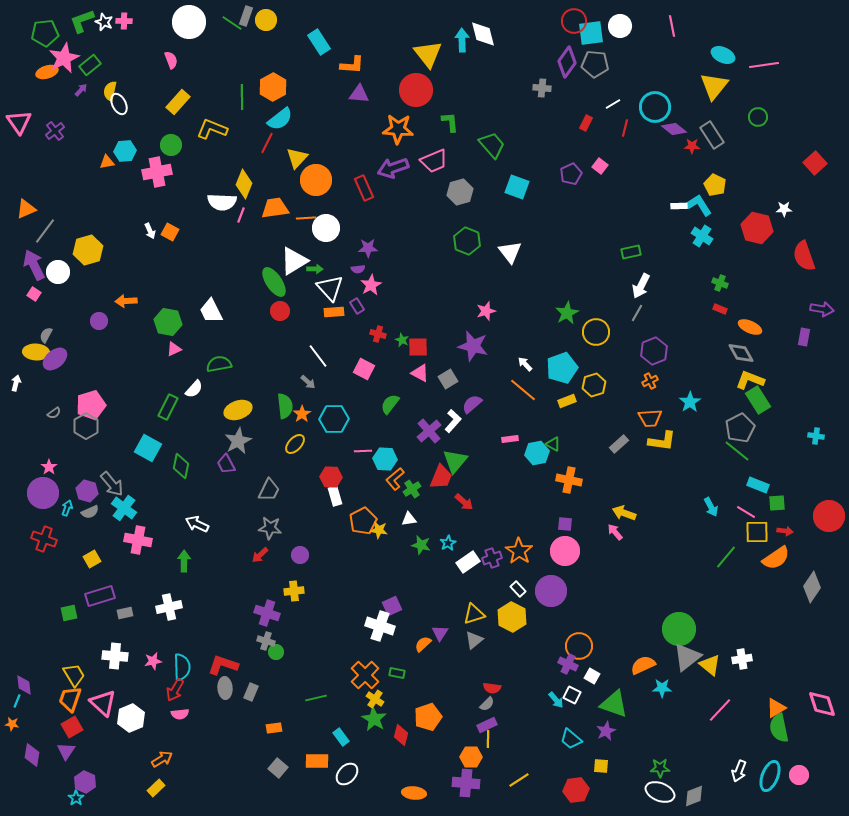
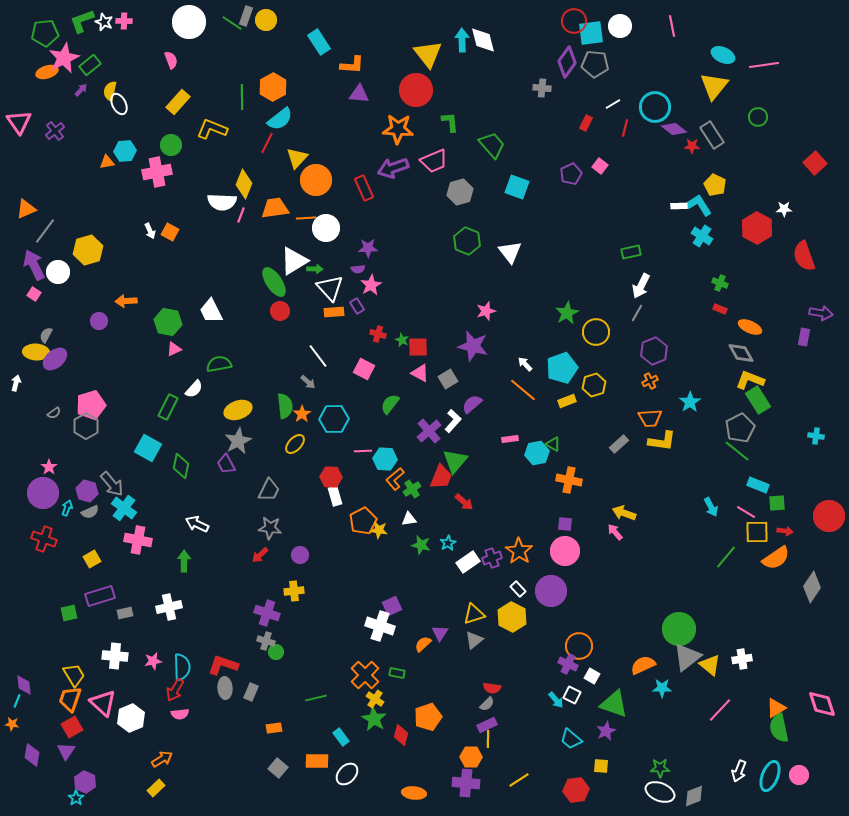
white diamond at (483, 34): moved 6 px down
red hexagon at (757, 228): rotated 16 degrees clockwise
purple arrow at (822, 309): moved 1 px left, 4 px down
